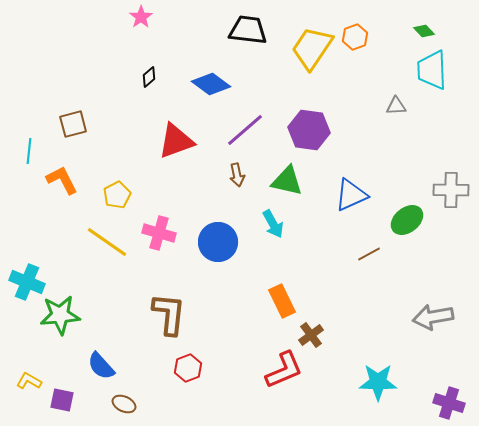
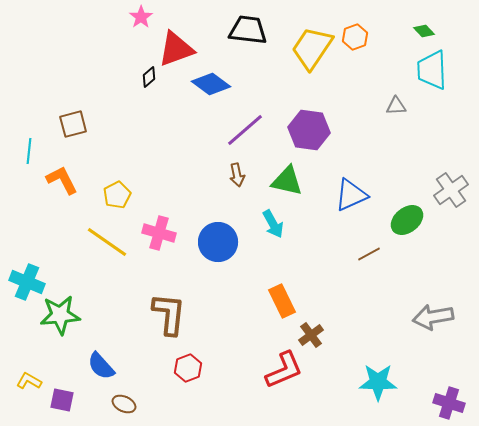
red triangle: moved 92 px up
gray cross: rotated 36 degrees counterclockwise
